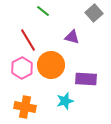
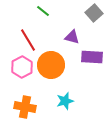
pink hexagon: moved 1 px up
purple rectangle: moved 6 px right, 22 px up
